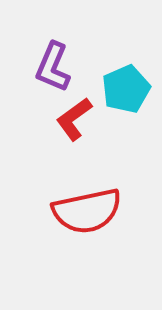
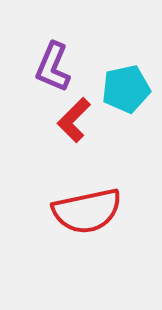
cyan pentagon: rotated 12 degrees clockwise
red L-shape: moved 1 px down; rotated 9 degrees counterclockwise
